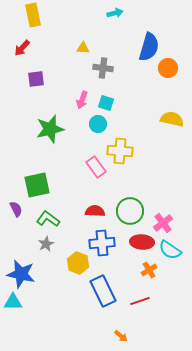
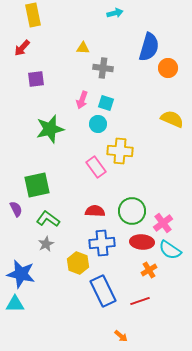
yellow semicircle: rotated 10 degrees clockwise
green circle: moved 2 px right
cyan triangle: moved 2 px right, 2 px down
